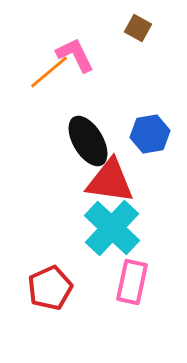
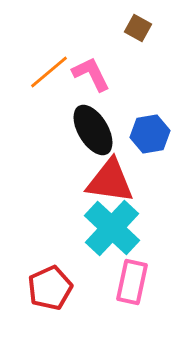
pink L-shape: moved 16 px right, 19 px down
black ellipse: moved 5 px right, 11 px up
